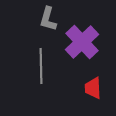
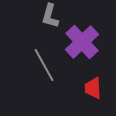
gray L-shape: moved 2 px right, 3 px up
gray line: moved 3 px right, 1 px up; rotated 28 degrees counterclockwise
